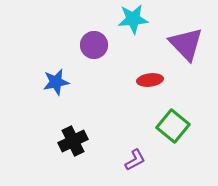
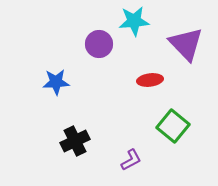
cyan star: moved 1 px right, 2 px down
purple circle: moved 5 px right, 1 px up
blue star: rotated 8 degrees clockwise
black cross: moved 2 px right
purple L-shape: moved 4 px left
